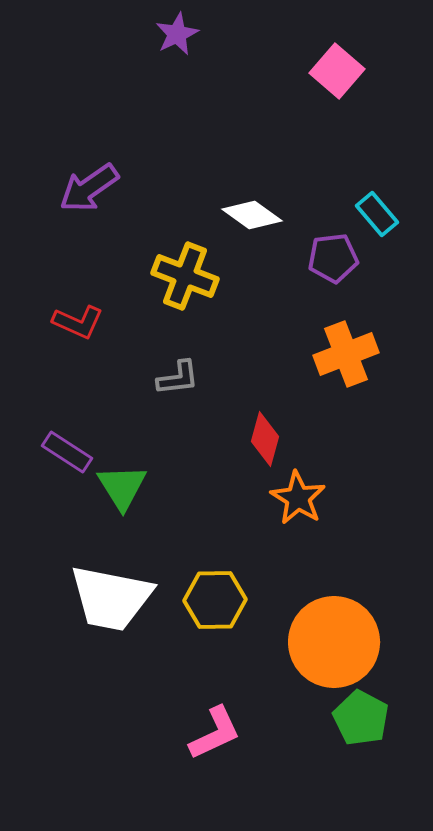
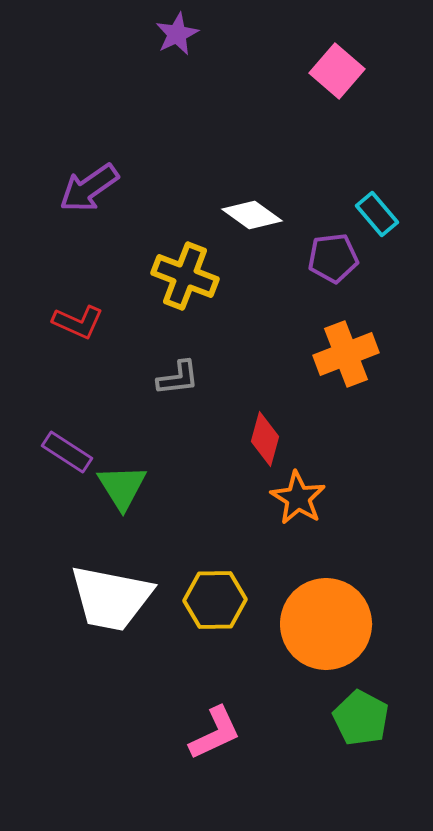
orange circle: moved 8 px left, 18 px up
